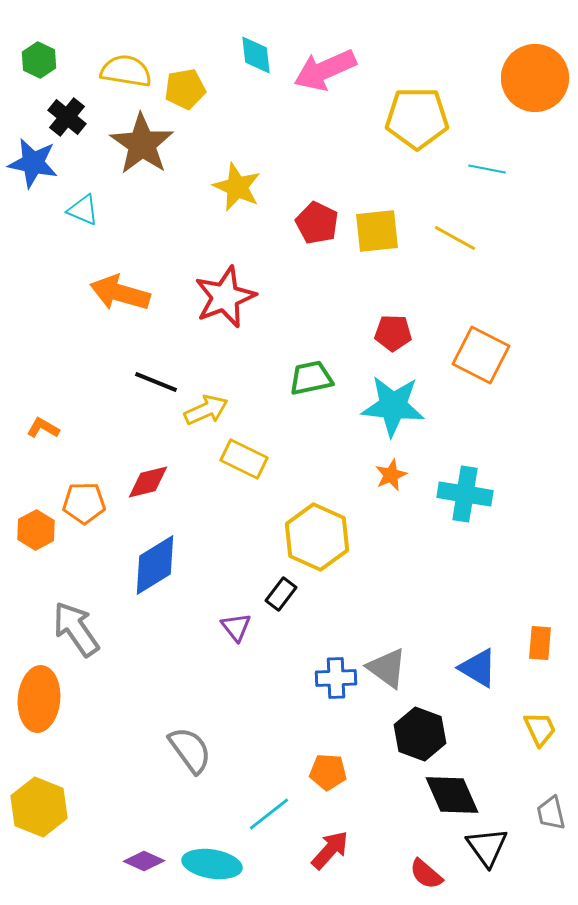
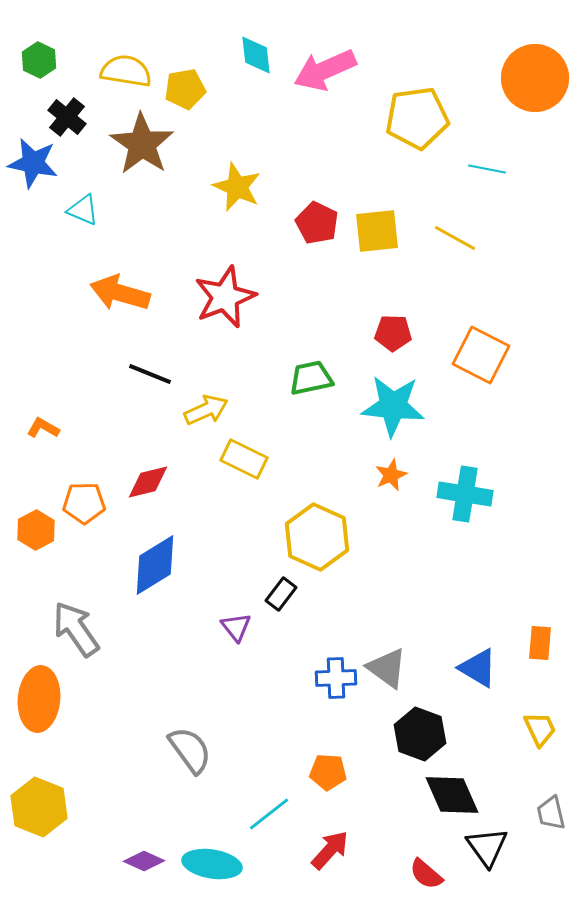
yellow pentagon at (417, 118): rotated 8 degrees counterclockwise
black line at (156, 382): moved 6 px left, 8 px up
